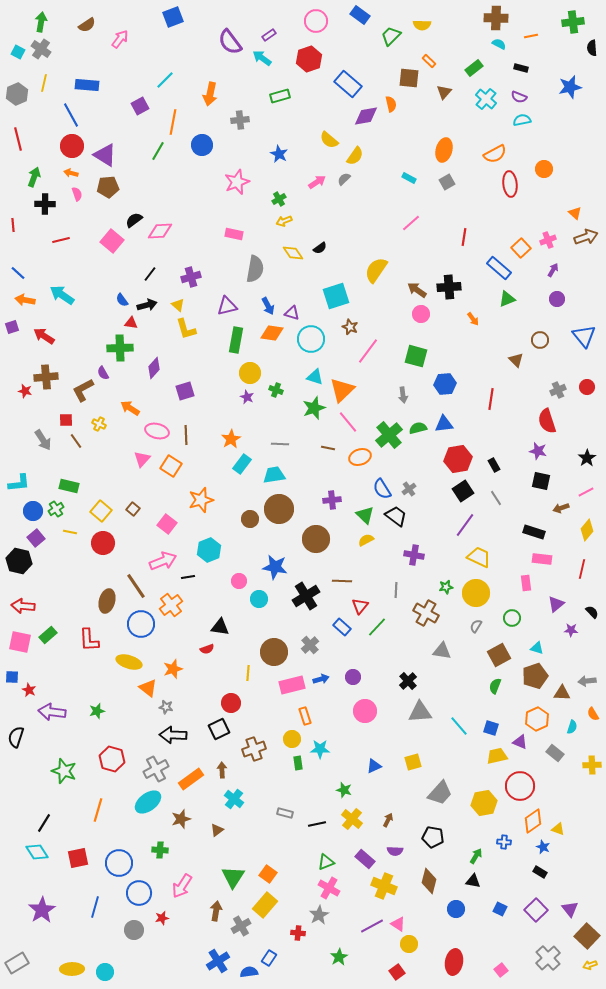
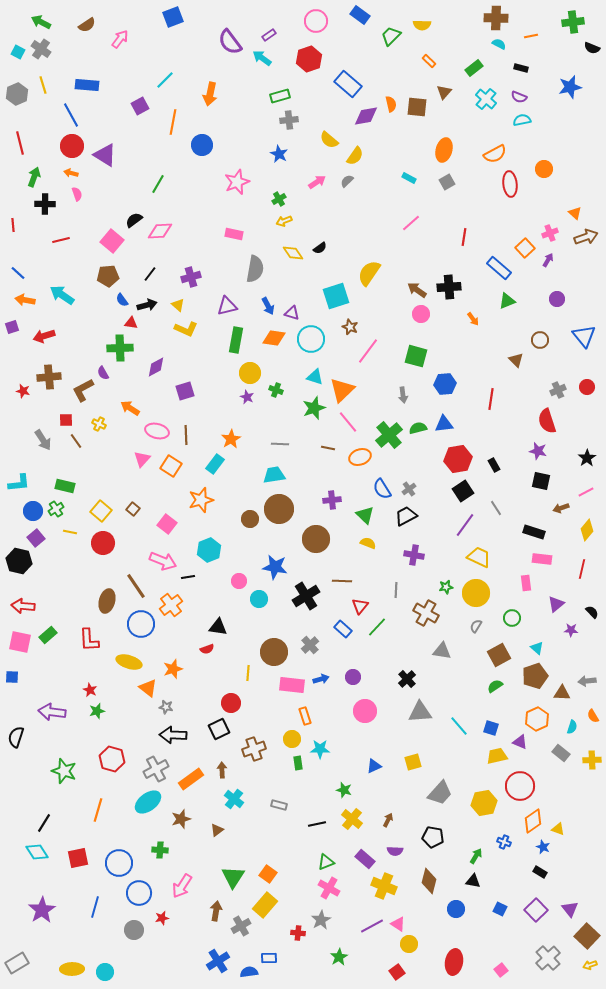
green arrow at (41, 22): rotated 72 degrees counterclockwise
black semicircle at (592, 48): rotated 63 degrees counterclockwise
brown square at (409, 78): moved 8 px right, 29 px down
yellow line at (44, 83): moved 1 px left, 2 px down; rotated 30 degrees counterclockwise
gray cross at (240, 120): moved 49 px right
red line at (18, 139): moved 2 px right, 4 px down
green line at (158, 151): moved 33 px down
gray semicircle at (344, 179): moved 3 px right, 2 px down
brown pentagon at (108, 187): moved 89 px down
pink cross at (548, 240): moved 2 px right, 7 px up
orange square at (521, 248): moved 4 px right
yellow semicircle at (376, 270): moved 7 px left, 3 px down
purple arrow at (553, 270): moved 5 px left, 10 px up
green triangle at (507, 299): moved 2 px down
yellow L-shape at (186, 329): rotated 50 degrees counterclockwise
orange diamond at (272, 333): moved 2 px right, 5 px down
red arrow at (44, 336): rotated 50 degrees counterclockwise
purple diamond at (154, 368): moved 2 px right, 1 px up; rotated 20 degrees clockwise
brown cross at (46, 377): moved 3 px right
red star at (25, 391): moved 2 px left
cyan rectangle at (242, 464): moved 27 px left
green rectangle at (69, 486): moved 4 px left
gray line at (496, 498): moved 10 px down
black trapezoid at (396, 516): moved 10 px right; rotated 65 degrees counterclockwise
yellow semicircle at (366, 540): moved 2 px right, 3 px down; rotated 49 degrees clockwise
pink arrow at (163, 561): rotated 44 degrees clockwise
black triangle at (220, 627): moved 2 px left
blue rectangle at (342, 627): moved 1 px right, 2 px down
cyan triangle at (537, 648): rotated 24 degrees clockwise
black cross at (408, 681): moved 1 px left, 2 px up
pink rectangle at (292, 685): rotated 20 degrees clockwise
green semicircle at (495, 686): rotated 35 degrees clockwise
red star at (29, 690): moved 61 px right
orange semicircle at (593, 714): moved 2 px down
gray rectangle at (555, 753): moved 6 px right
yellow cross at (592, 765): moved 5 px up
gray rectangle at (285, 813): moved 6 px left, 8 px up
blue cross at (504, 842): rotated 16 degrees clockwise
gray star at (319, 915): moved 2 px right, 5 px down
blue rectangle at (269, 958): rotated 56 degrees clockwise
